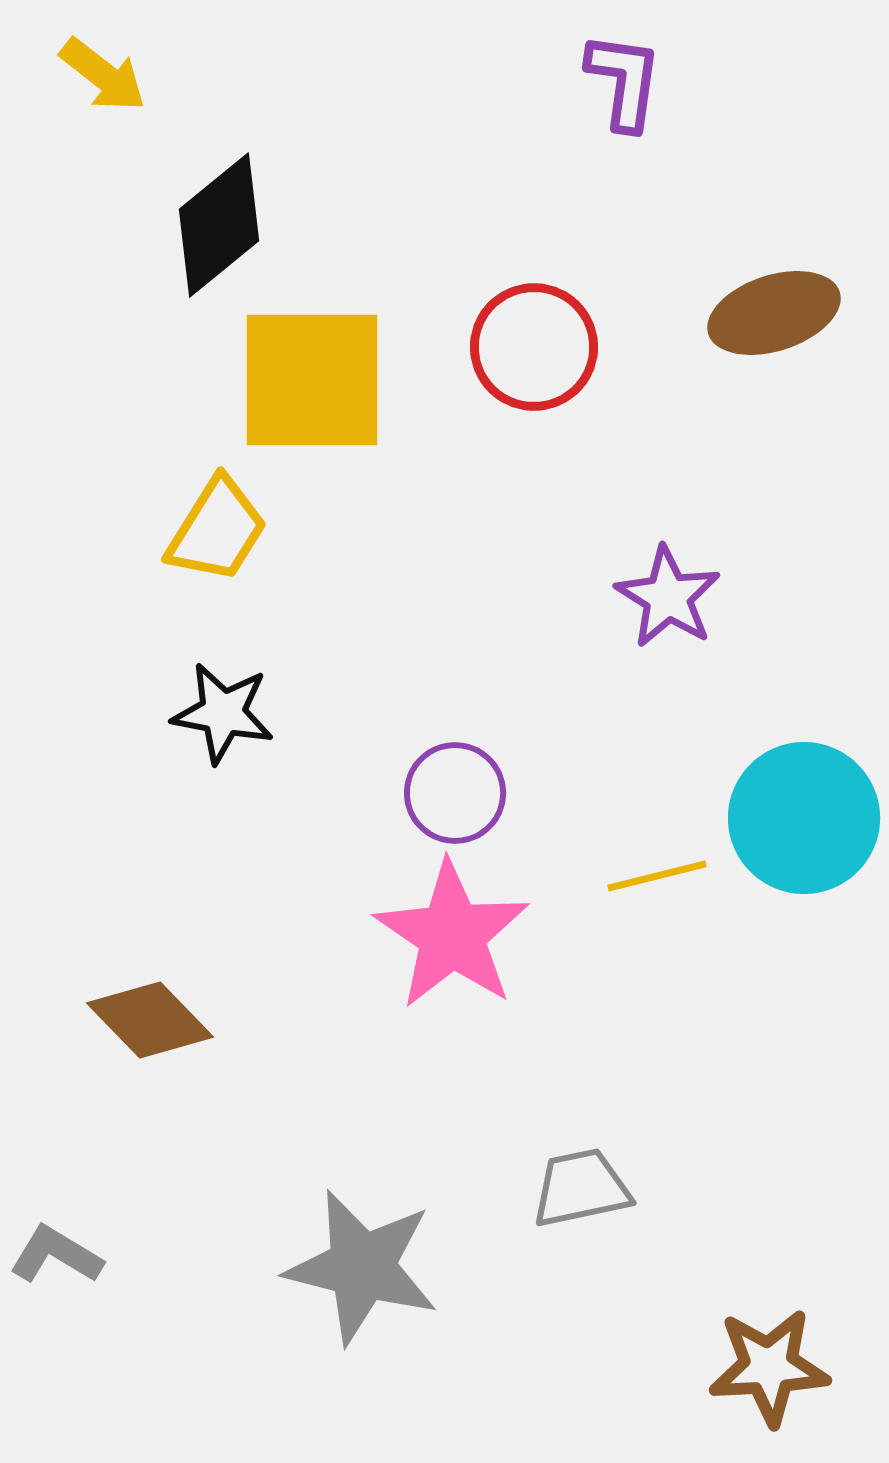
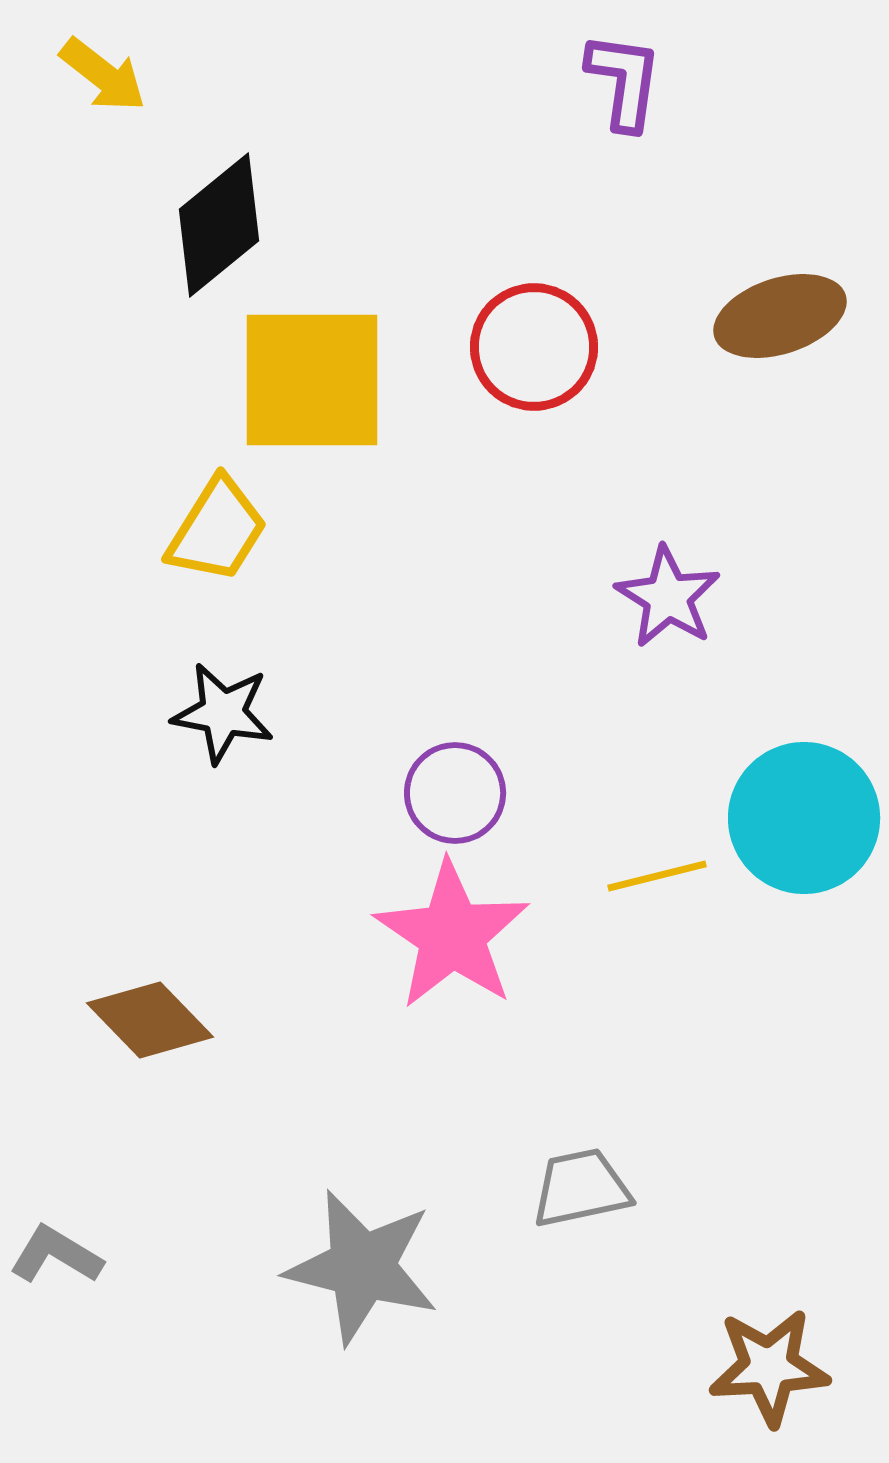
brown ellipse: moved 6 px right, 3 px down
